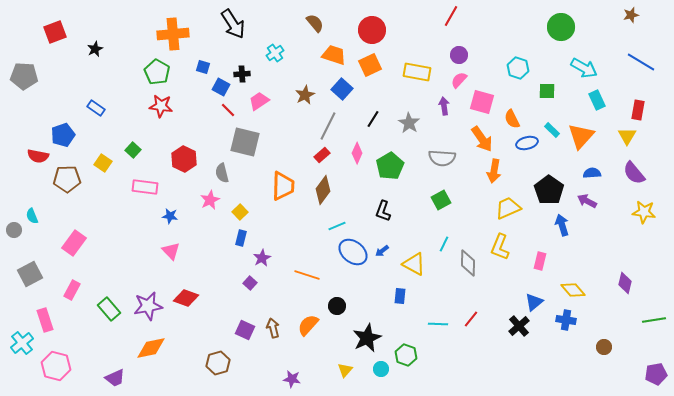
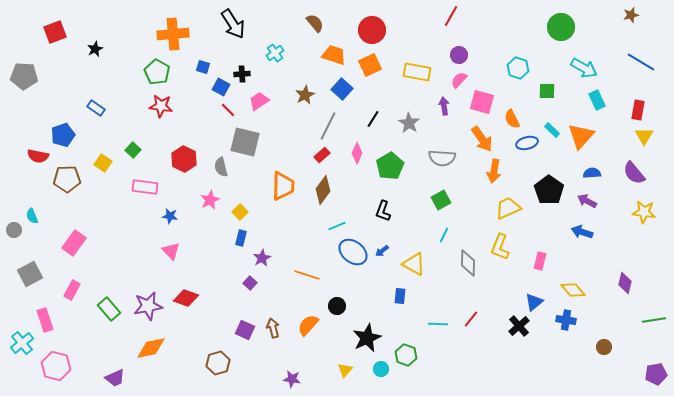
yellow triangle at (627, 136): moved 17 px right
gray semicircle at (222, 173): moved 1 px left, 6 px up
blue arrow at (562, 225): moved 20 px right, 7 px down; rotated 55 degrees counterclockwise
cyan line at (444, 244): moved 9 px up
